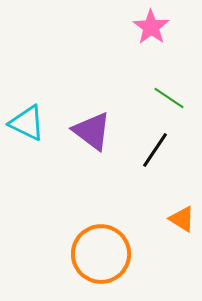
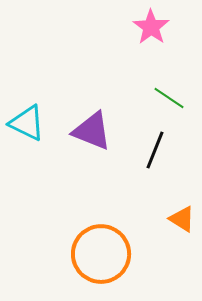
purple triangle: rotated 15 degrees counterclockwise
black line: rotated 12 degrees counterclockwise
